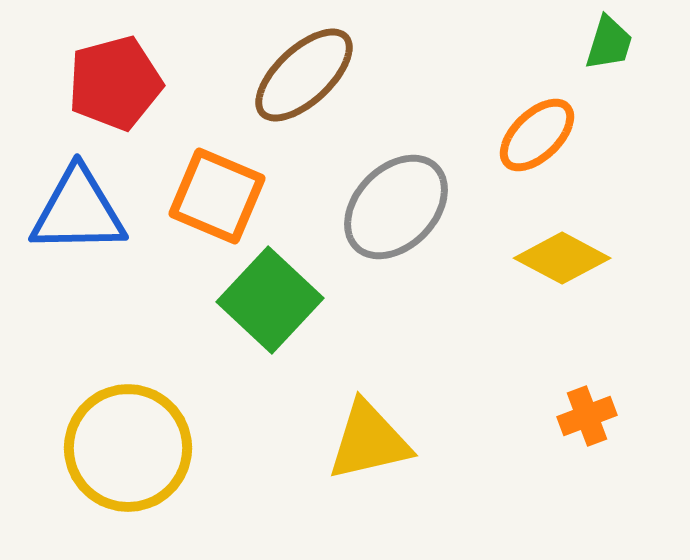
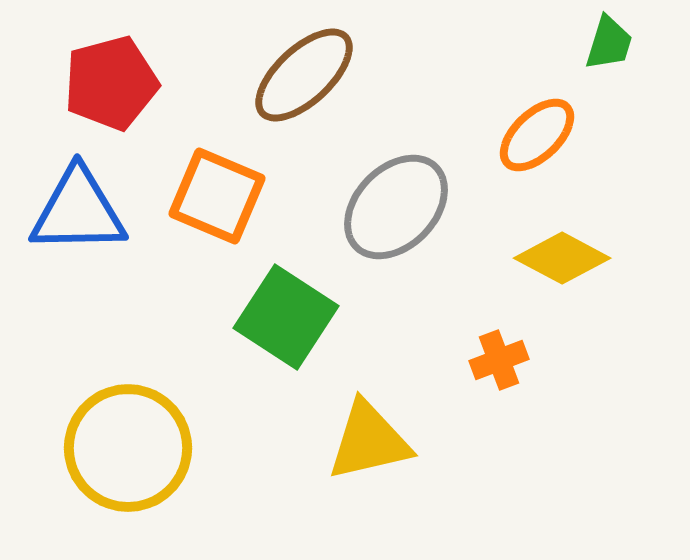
red pentagon: moved 4 px left
green square: moved 16 px right, 17 px down; rotated 10 degrees counterclockwise
orange cross: moved 88 px left, 56 px up
